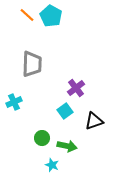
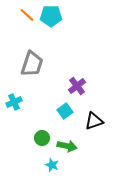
cyan pentagon: rotated 30 degrees counterclockwise
gray trapezoid: rotated 16 degrees clockwise
purple cross: moved 1 px right, 2 px up
